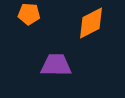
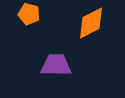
orange pentagon: rotated 10 degrees clockwise
